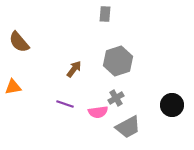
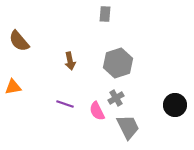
brown semicircle: moved 1 px up
gray hexagon: moved 2 px down
brown arrow: moved 4 px left, 8 px up; rotated 132 degrees clockwise
black circle: moved 3 px right
pink semicircle: moved 1 px left, 1 px up; rotated 72 degrees clockwise
gray trapezoid: rotated 88 degrees counterclockwise
